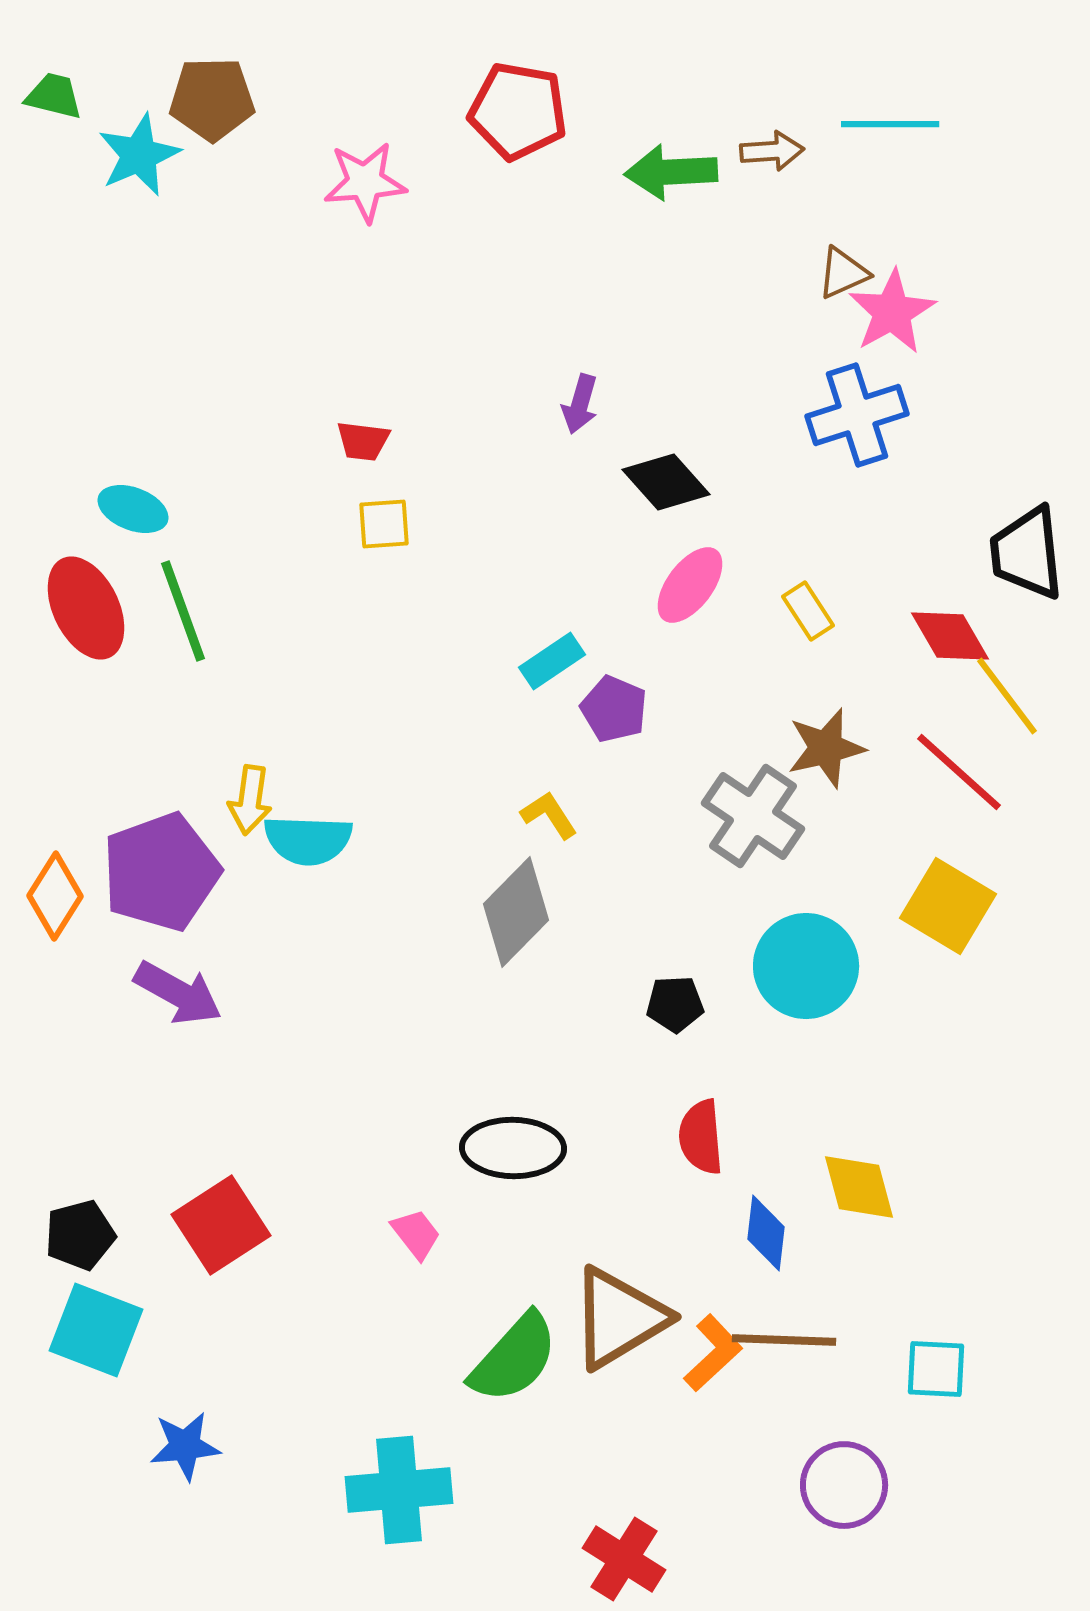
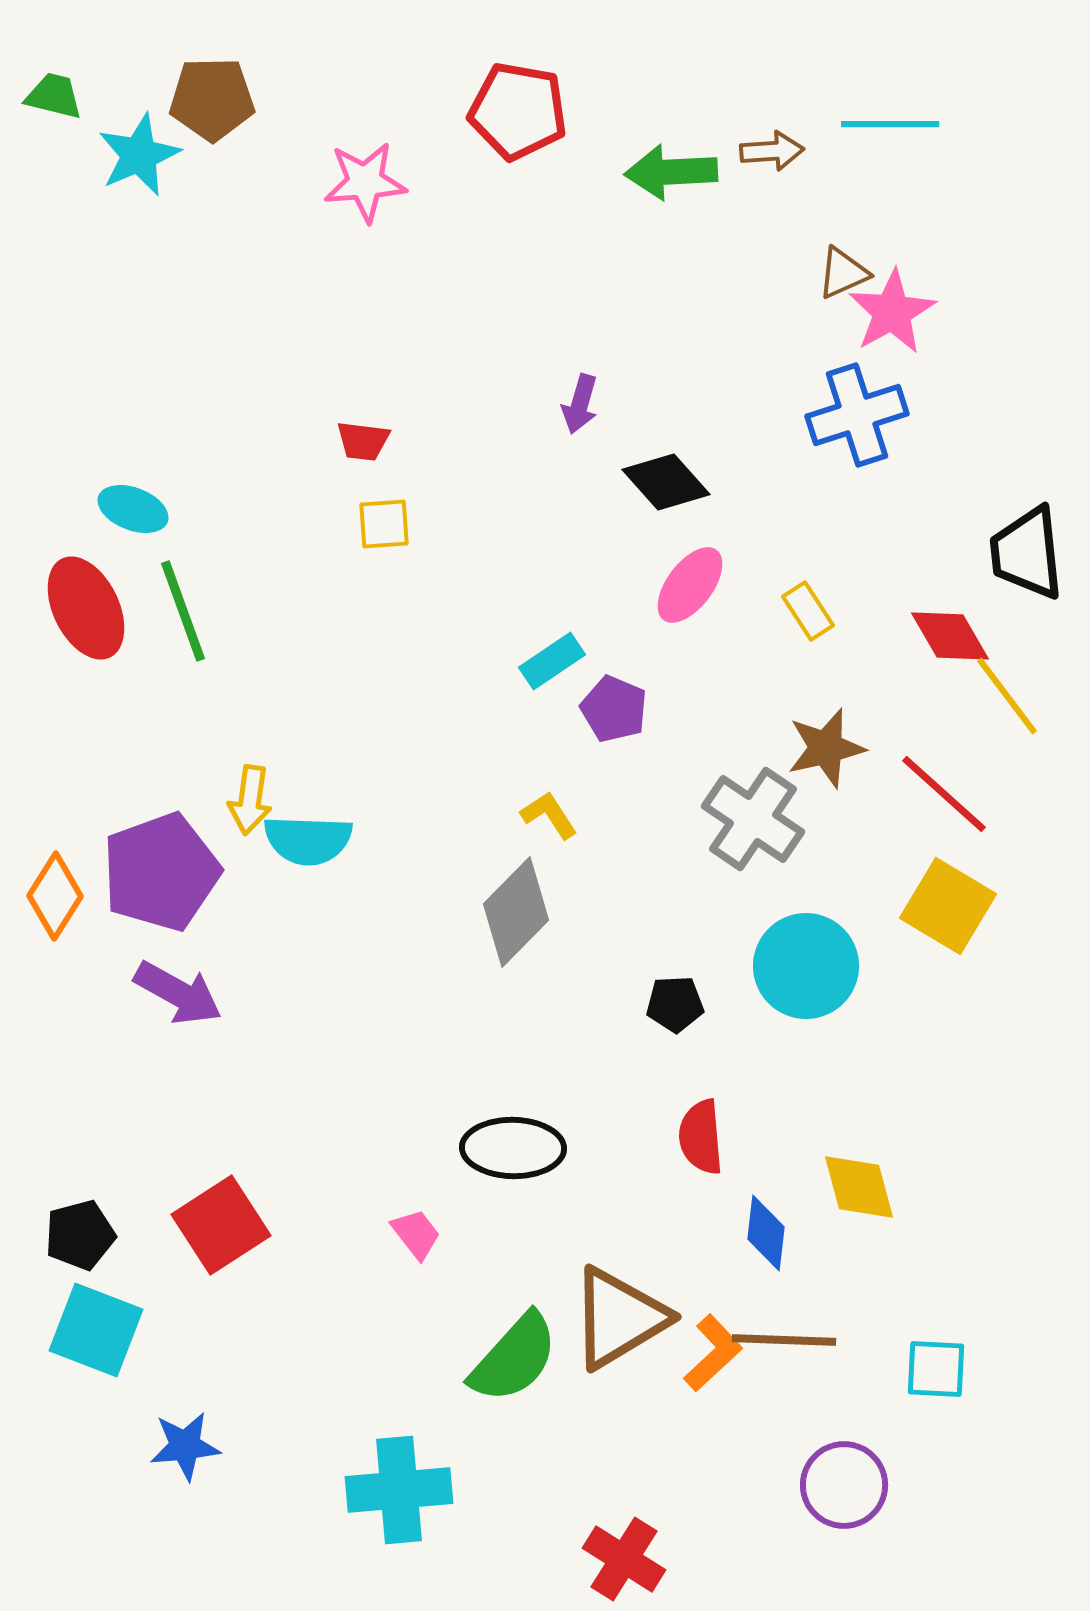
red line at (959, 772): moved 15 px left, 22 px down
gray cross at (753, 816): moved 3 px down
